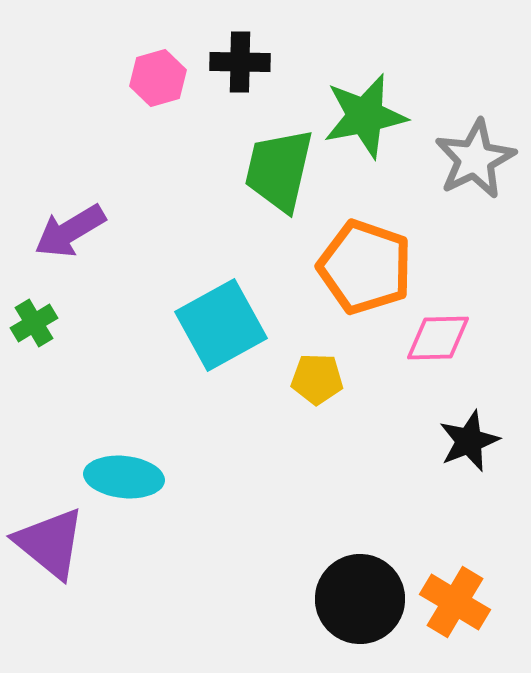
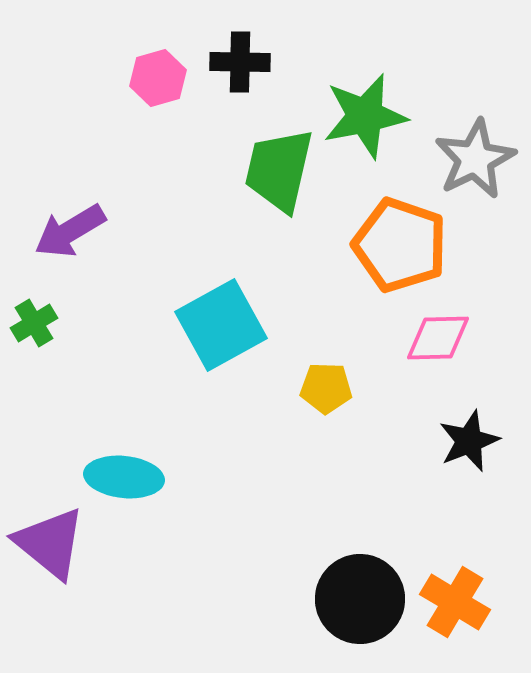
orange pentagon: moved 35 px right, 22 px up
yellow pentagon: moved 9 px right, 9 px down
